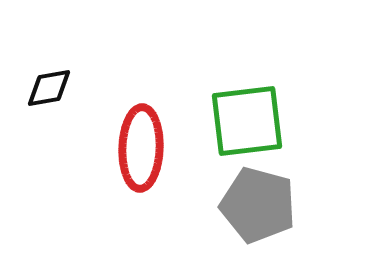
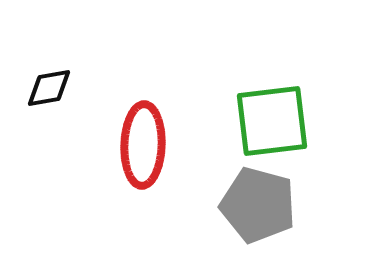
green square: moved 25 px right
red ellipse: moved 2 px right, 3 px up
